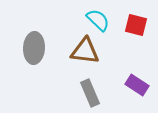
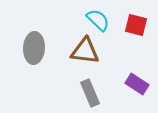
purple rectangle: moved 1 px up
